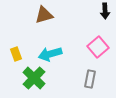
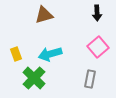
black arrow: moved 8 px left, 2 px down
